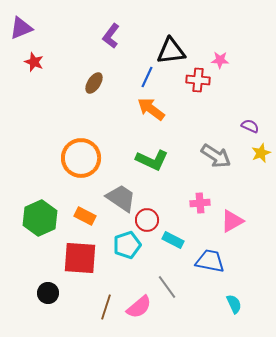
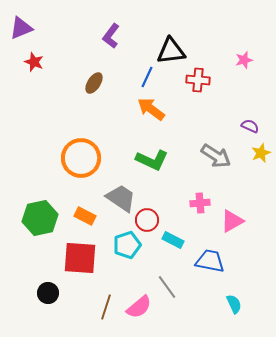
pink star: moved 24 px right; rotated 18 degrees counterclockwise
green hexagon: rotated 12 degrees clockwise
